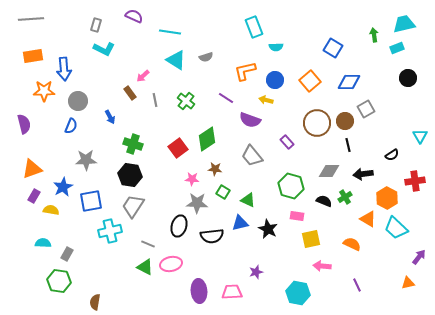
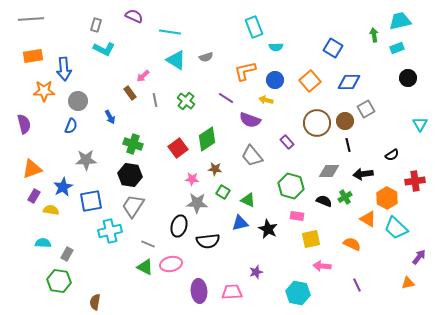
cyan trapezoid at (404, 24): moved 4 px left, 3 px up
cyan triangle at (420, 136): moved 12 px up
black semicircle at (212, 236): moved 4 px left, 5 px down
